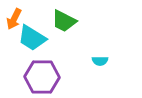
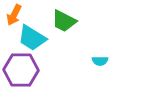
orange arrow: moved 4 px up
purple hexagon: moved 21 px left, 7 px up
